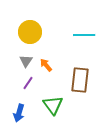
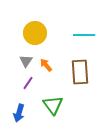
yellow circle: moved 5 px right, 1 px down
brown rectangle: moved 8 px up; rotated 10 degrees counterclockwise
